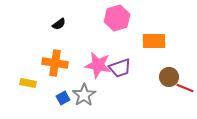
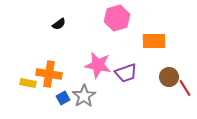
orange cross: moved 6 px left, 11 px down
purple trapezoid: moved 6 px right, 5 px down
red line: rotated 36 degrees clockwise
gray star: moved 1 px down
